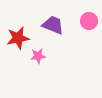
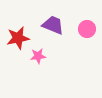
pink circle: moved 2 px left, 8 px down
